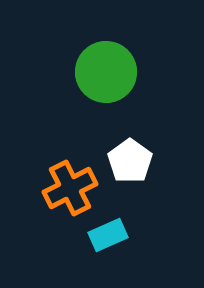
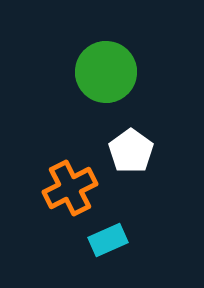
white pentagon: moved 1 px right, 10 px up
cyan rectangle: moved 5 px down
